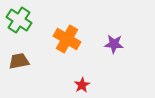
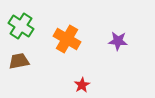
green cross: moved 2 px right, 6 px down
purple star: moved 4 px right, 3 px up
